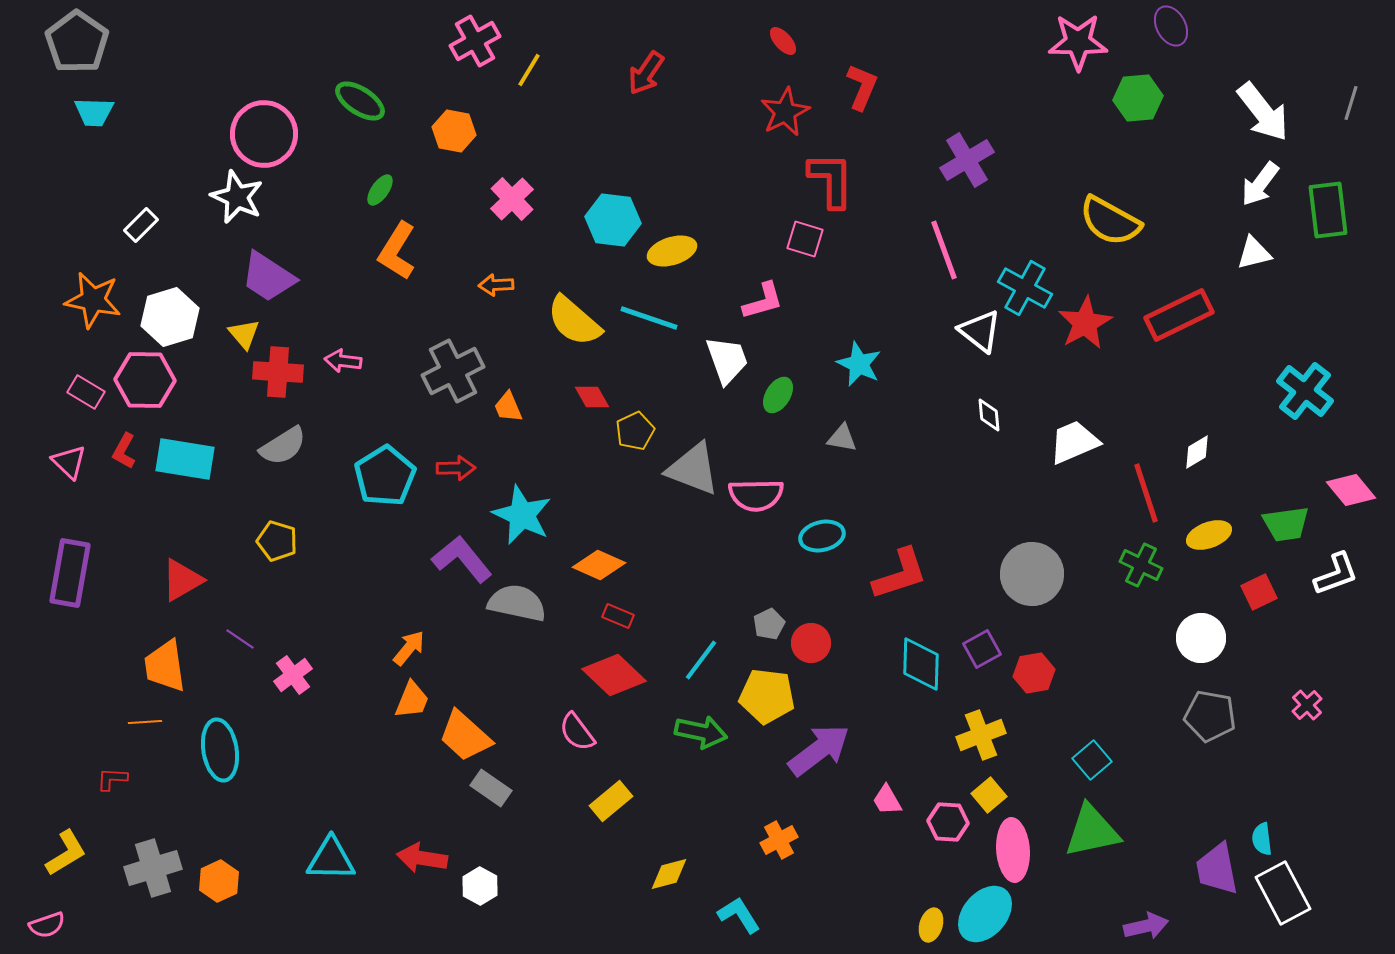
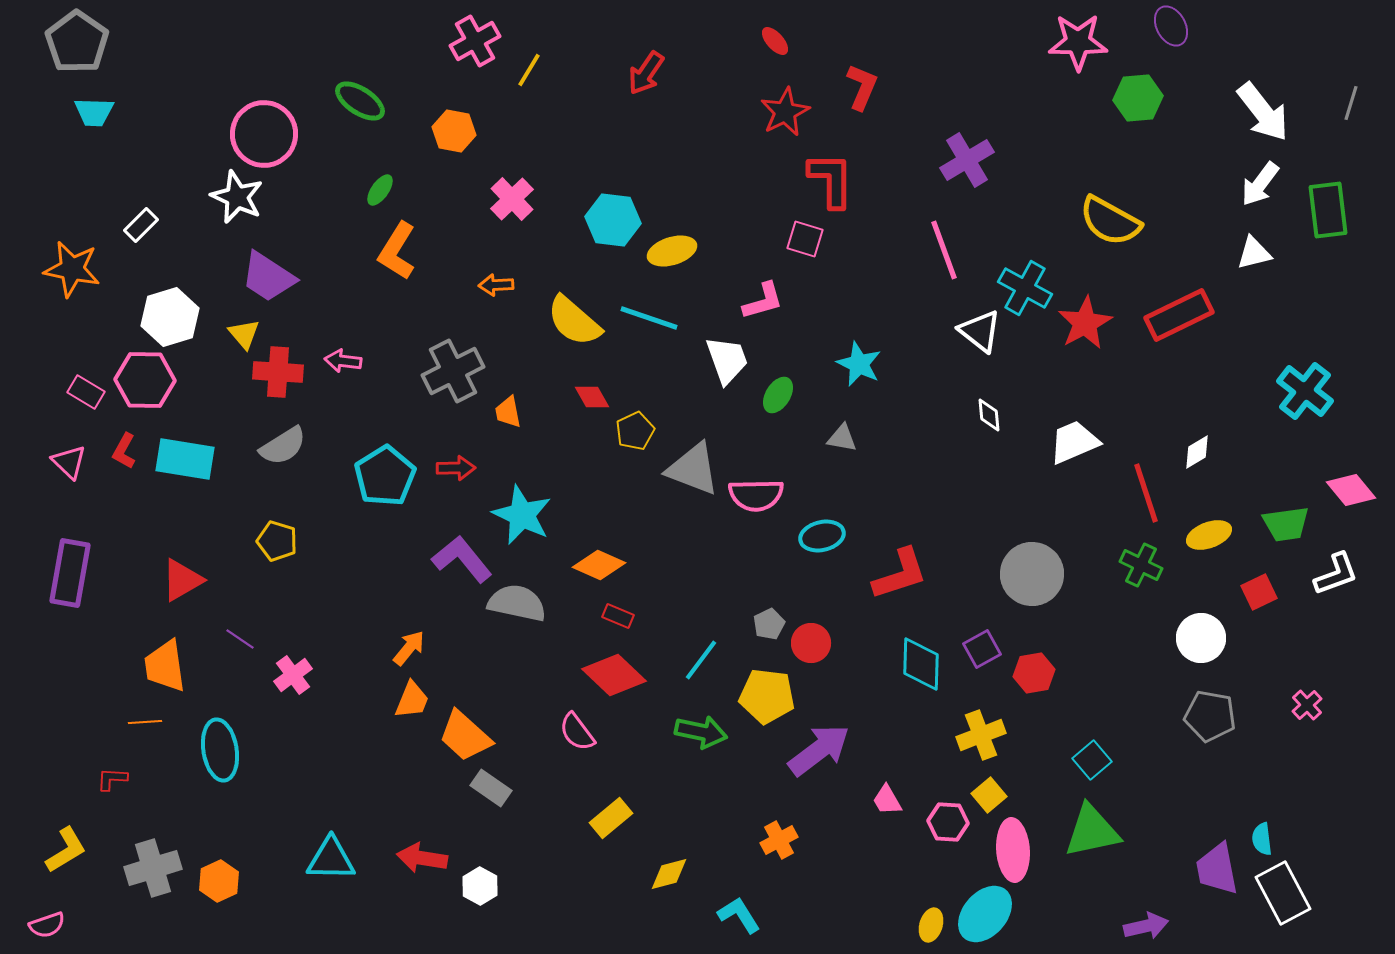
red ellipse at (783, 41): moved 8 px left
orange star at (93, 300): moved 21 px left, 31 px up
orange trapezoid at (508, 407): moved 5 px down; rotated 12 degrees clockwise
yellow rectangle at (611, 801): moved 17 px down
yellow L-shape at (66, 853): moved 3 px up
